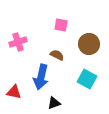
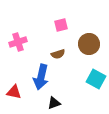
pink square: rotated 24 degrees counterclockwise
brown semicircle: moved 1 px right, 1 px up; rotated 136 degrees clockwise
cyan square: moved 9 px right
